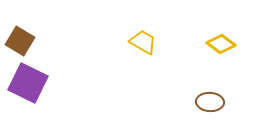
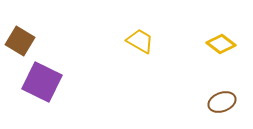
yellow trapezoid: moved 3 px left, 1 px up
purple square: moved 14 px right, 1 px up
brown ellipse: moved 12 px right; rotated 24 degrees counterclockwise
